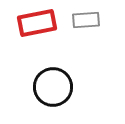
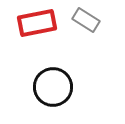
gray rectangle: rotated 36 degrees clockwise
